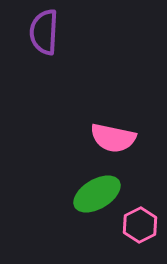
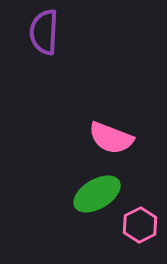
pink semicircle: moved 2 px left; rotated 9 degrees clockwise
